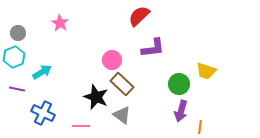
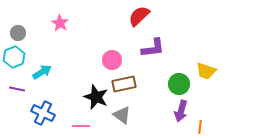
brown rectangle: moved 2 px right; rotated 55 degrees counterclockwise
